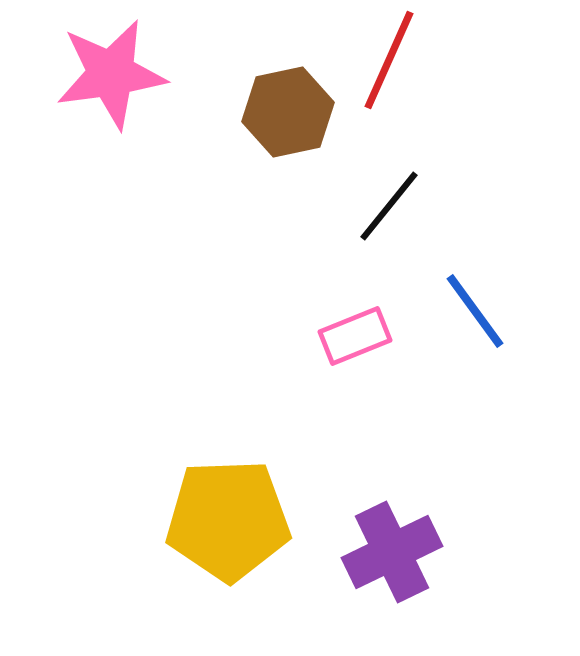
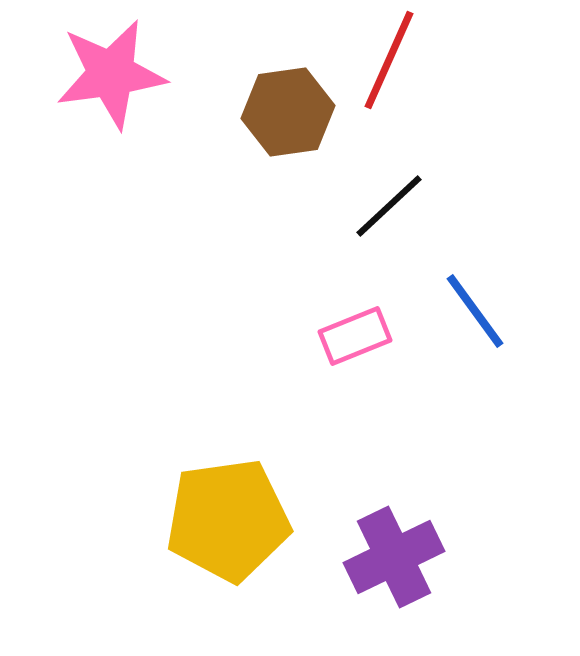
brown hexagon: rotated 4 degrees clockwise
black line: rotated 8 degrees clockwise
yellow pentagon: rotated 6 degrees counterclockwise
purple cross: moved 2 px right, 5 px down
